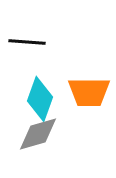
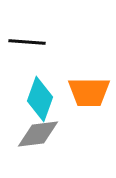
gray diamond: rotated 9 degrees clockwise
